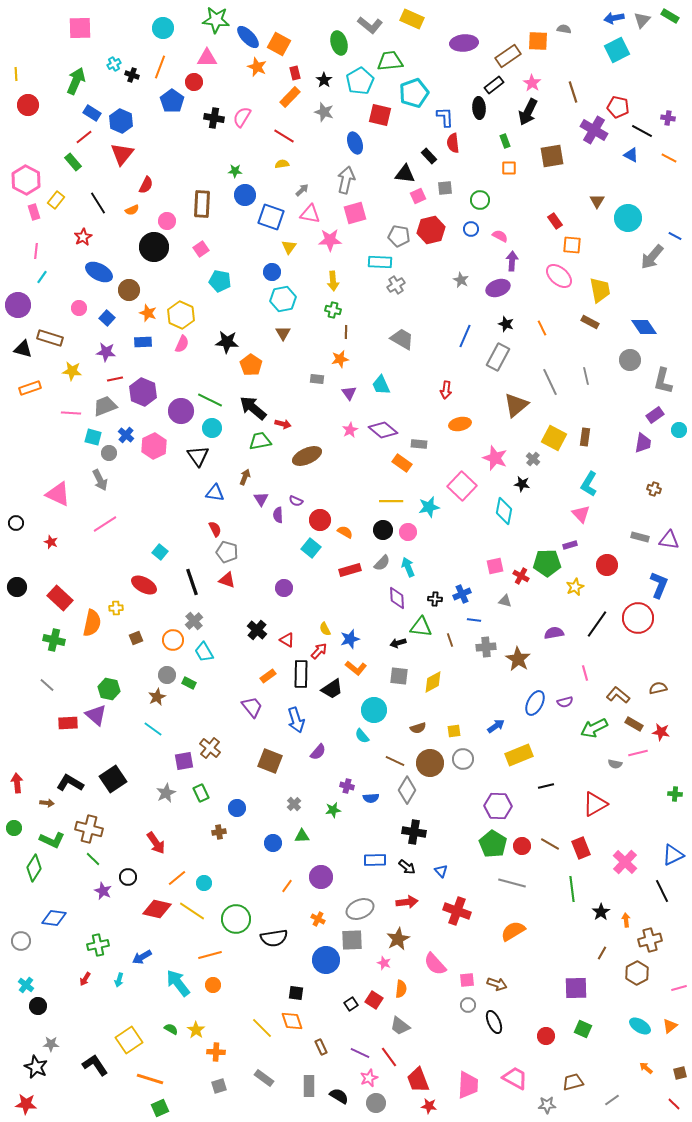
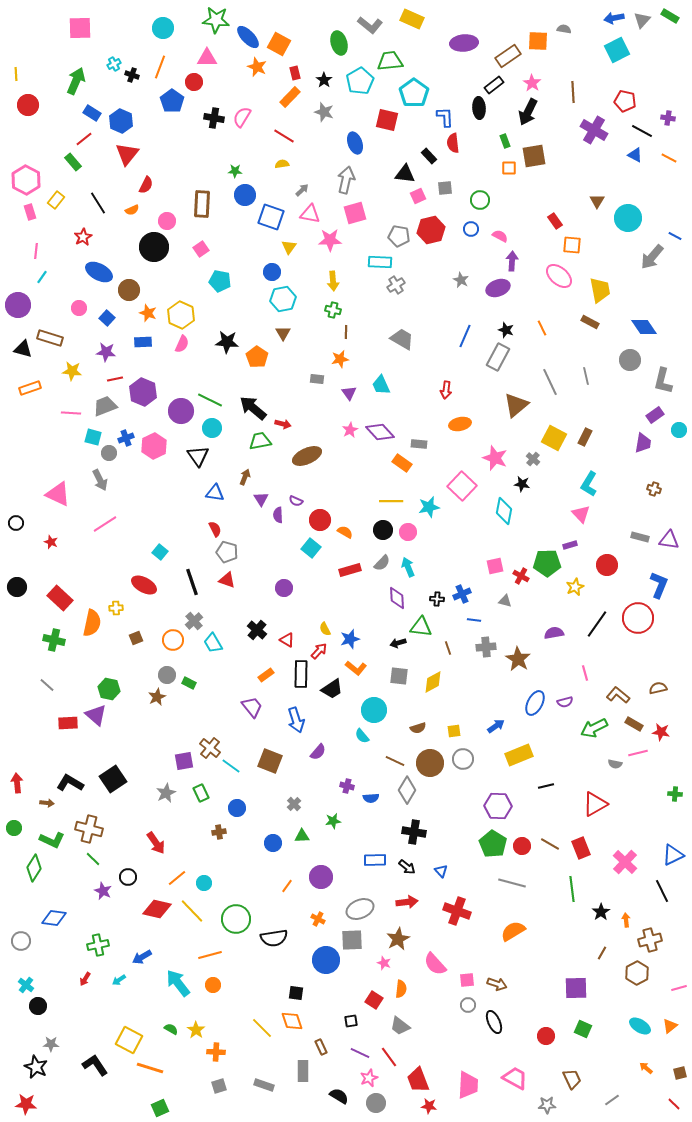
brown line at (573, 92): rotated 15 degrees clockwise
cyan pentagon at (414, 93): rotated 16 degrees counterclockwise
red pentagon at (618, 107): moved 7 px right, 6 px up
red square at (380, 115): moved 7 px right, 5 px down
red line at (84, 137): moved 2 px down
red triangle at (122, 154): moved 5 px right
blue triangle at (631, 155): moved 4 px right
brown square at (552, 156): moved 18 px left
pink rectangle at (34, 212): moved 4 px left
black star at (506, 324): moved 6 px down
orange pentagon at (251, 365): moved 6 px right, 8 px up
purple diamond at (383, 430): moved 3 px left, 2 px down; rotated 8 degrees clockwise
blue cross at (126, 435): moved 3 px down; rotated 28 degrees clockwise
brown rectangle at (585, 437): rotated 18 degrees clockwise
black cross at (435, 599): moved 2 px right
brown line at (450, 640): moved 2 px left, 8 px down
cyan trapezoid at (204, 652): moved 9 px right, 9 px up
orange rectangle at (268, 676): moved 2 px left, 1 px up
cyan line at (153, 729): moved 78 px right, 37 px down
green star at (333, 810): moved 11 px down
yellow line at (192, 911): rotated 12 degrees clockwise
cyan arrow at (119, 980): rotated 40 degrees clockwise
black square at (351, 1004): moved 17 px down; rotated 24 degrees clockwise
yellow square at (129, 1040): rotated 28 degrees counterclockwise
gray rectangle at (264, 1078): moved 7 px down; rotated 18 degrees counterclockwise
orange line at (150, 1079): moved 11 px up
brown trapezoid at (573, 1082): moved 1 px left, 3 px up; rotated 80 degrees clockwise
gray rectangle at (309, 1086): moved 6 px left, 15 px up
